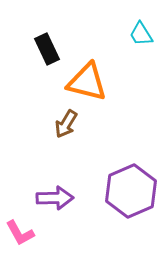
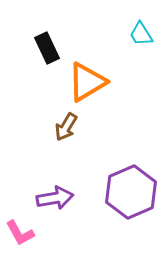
black rectangle: moved 1 px up
orange triangle: rotated 45 degrees counterclockwise
brown arrow: moved 3 px down
purple hexagon: moved 1 px down
purple arrow: rotated 9 degrees counterclockwise
